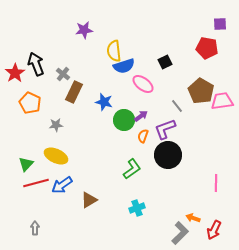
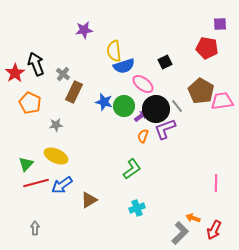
green circle: moved 14 px up
black circle: moved 12 px left, 46 px up
